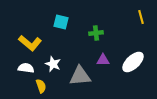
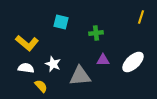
yellow line: rotated 32 degrees clockwise
yellow L-shape: moved 3 px left
yellow semicircle: rotated 24 degrees counterclockwise
